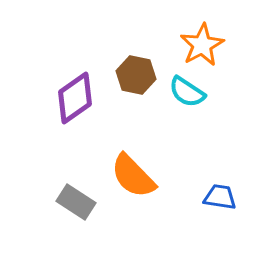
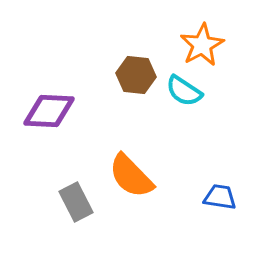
brown hexagon: rotated 6 degrees counterclockwise
cyan semicircle: moved 3 px left, 1 px up
purple diamond: moved 26 px left, 13 px down; rotated 38 degrees clockwise
orange semicircle: moved 2 px left
gray rectangle: rotated 30 degrees clockwise
